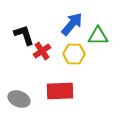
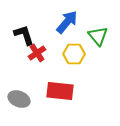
blue arrow: moved 5 px left, 2 px up
green triangle: rotated 50 degrees clockwise
red cross: moved 5 px left, 2 px down
red rectangle: rotated 8 degrees clockwise
